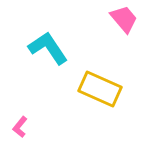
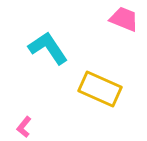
pink trapezoid: rotated 28 degrees counterclockwise
pink L-shape: moved 4 px right
